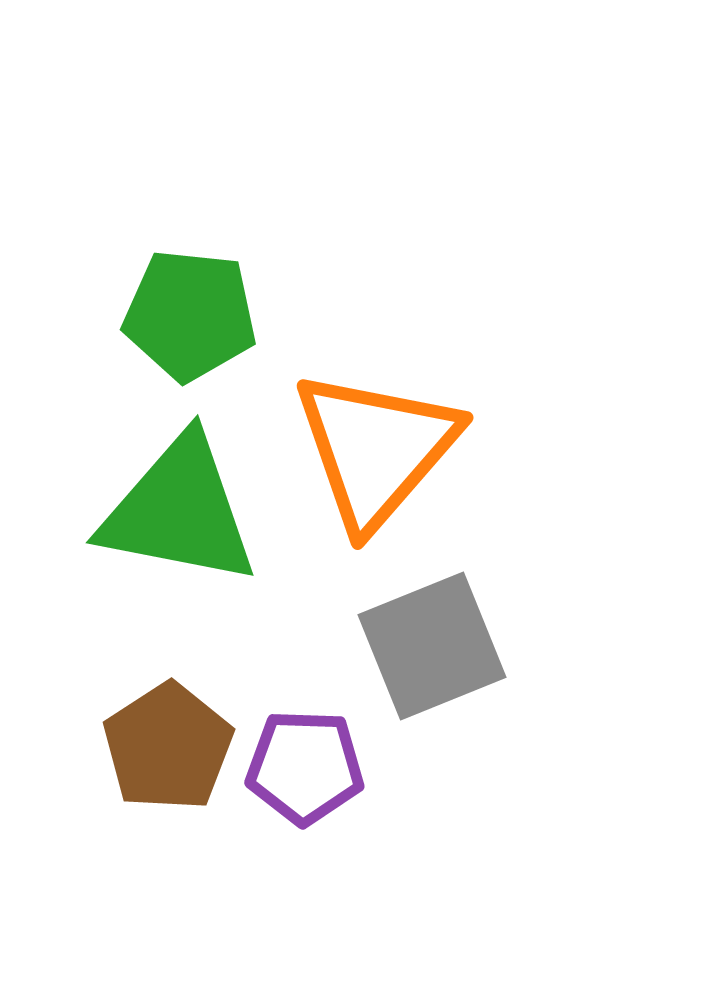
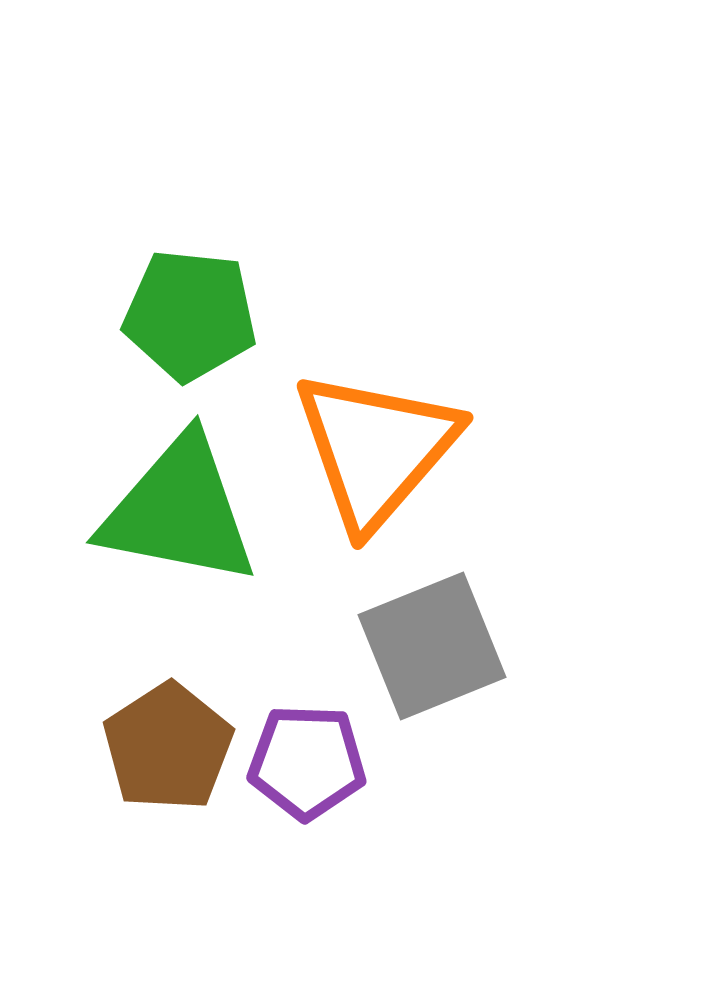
purple pentagon: moved 2 px right, 5 px up
